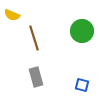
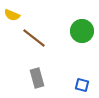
brown line: rotated 35 degrees counterclockwise
gray rectangle: moved 1 px right, 1 px down
